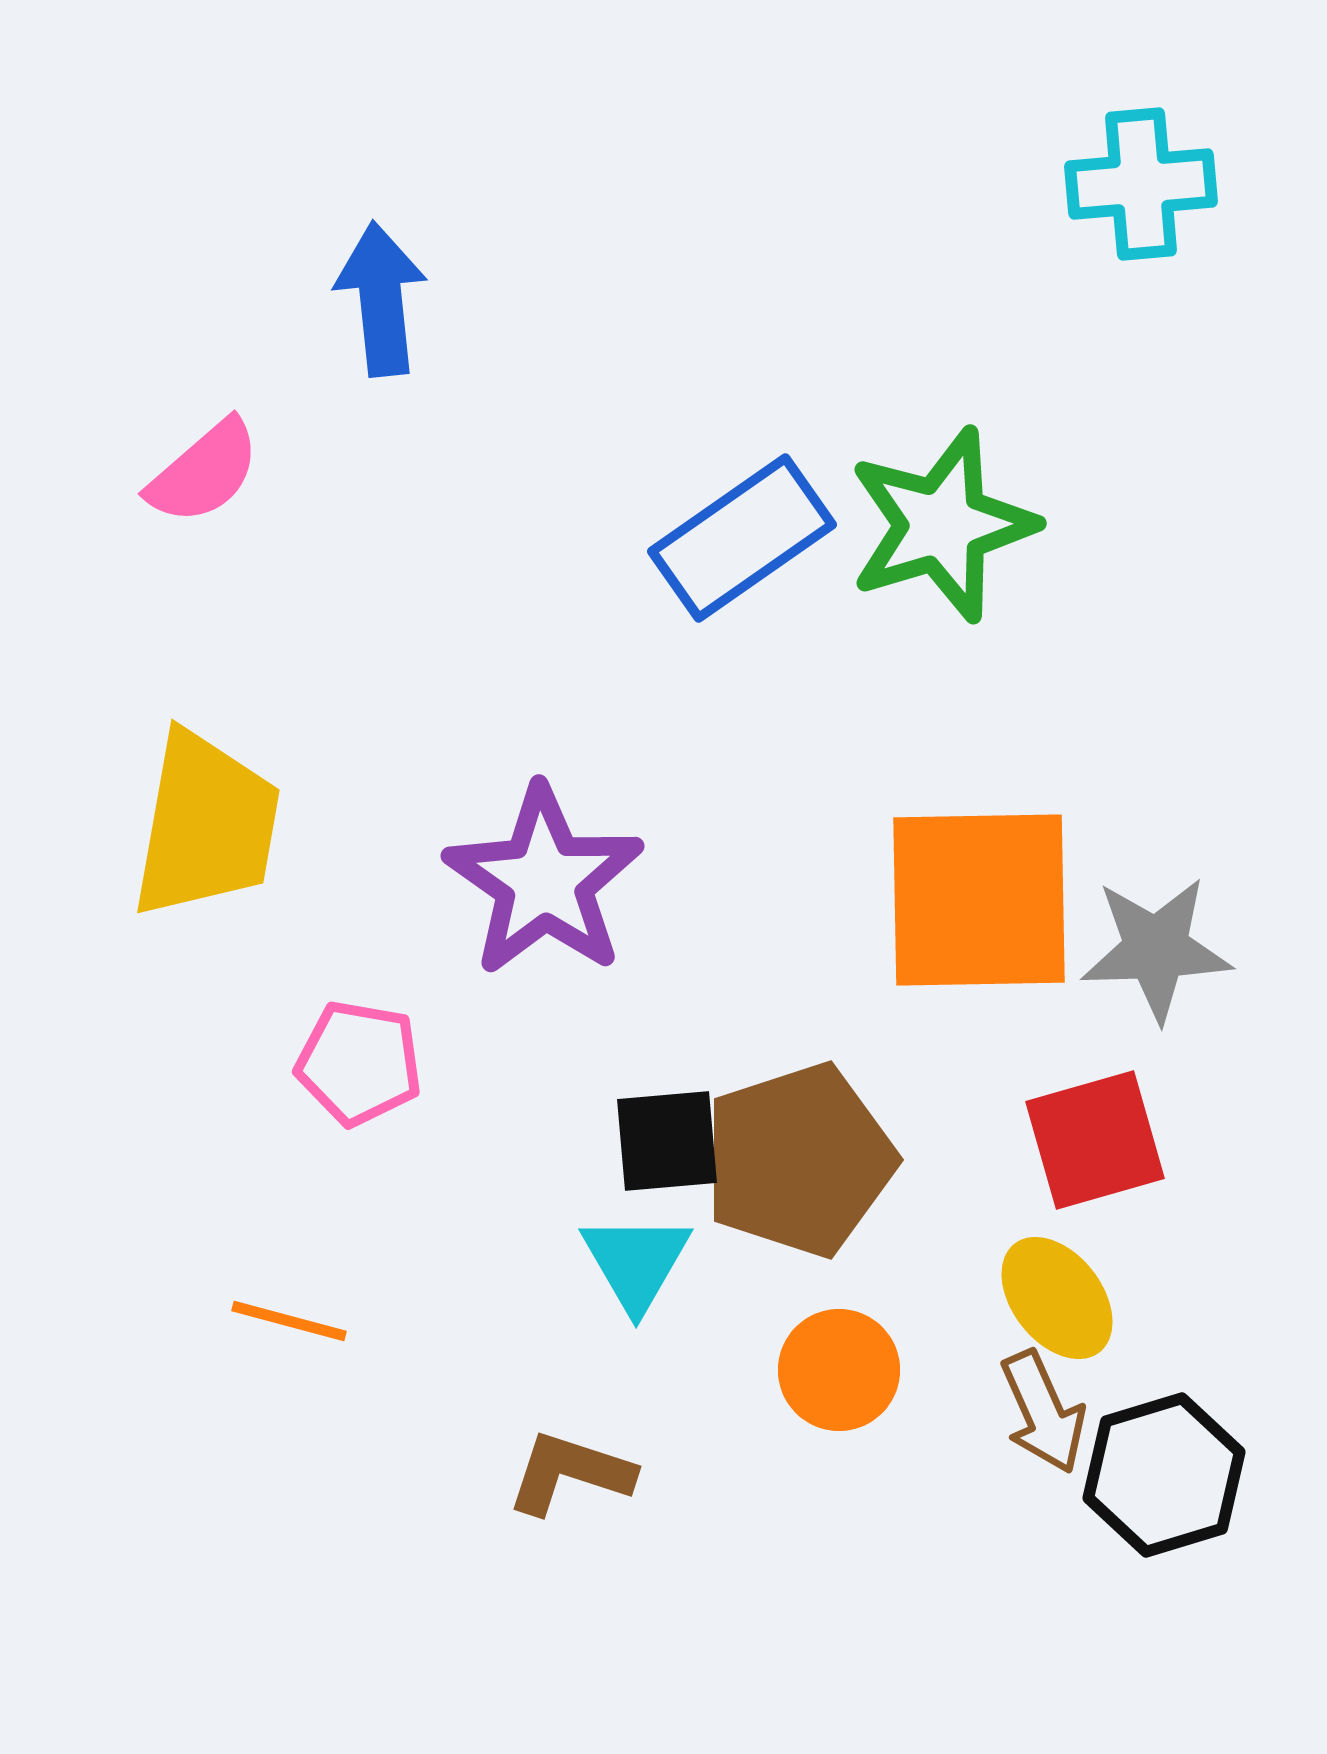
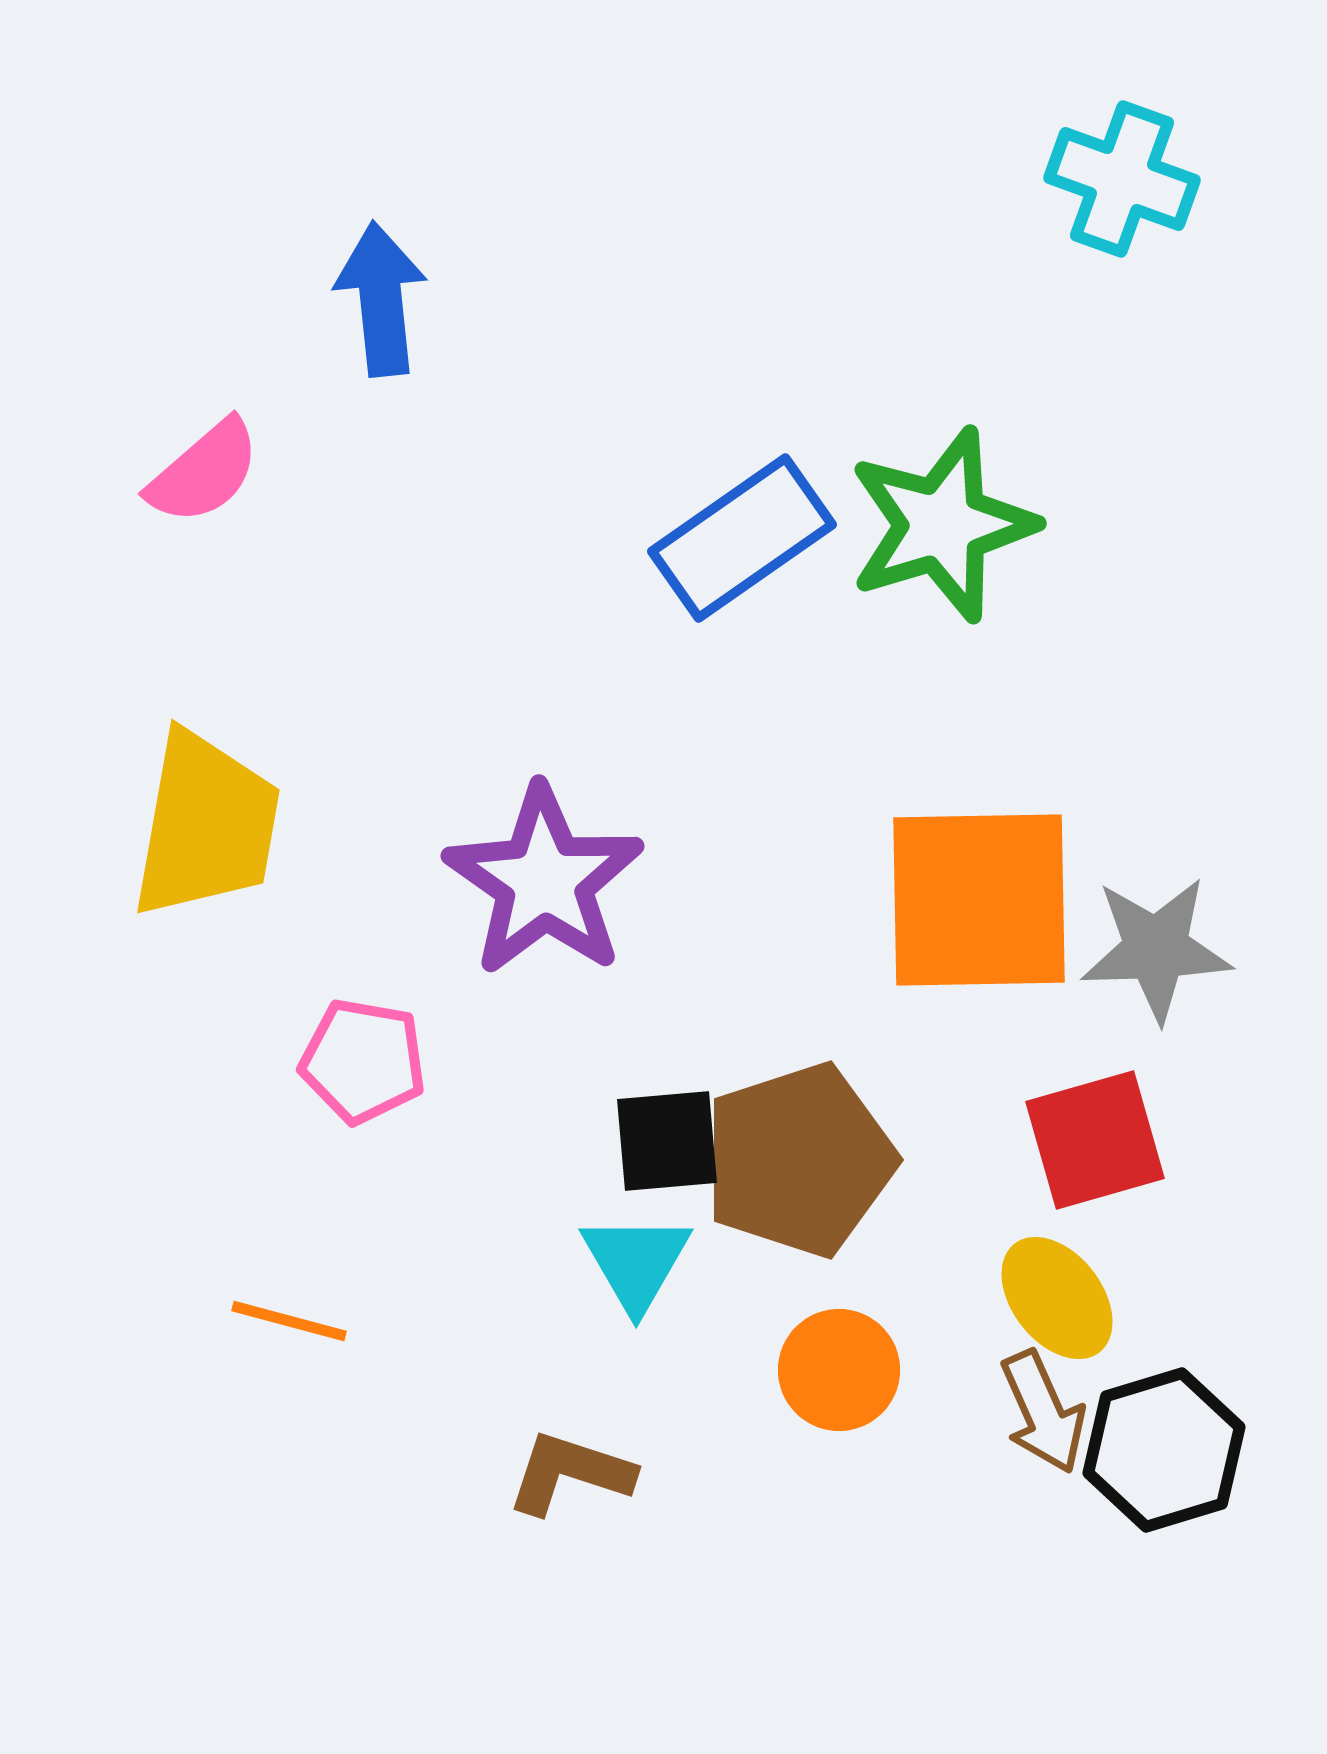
cyan cross: moved 19 px left, 5 px up; rotated 25 degrees clockwise
pink pentagon: moved 4 px right, 2 px up
black hexagon: moved 25 px up
